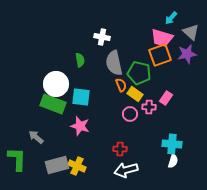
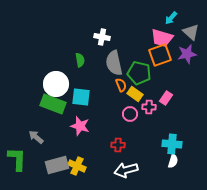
red cross: moved 2 px left, 4 px up
